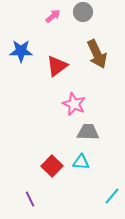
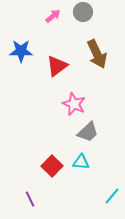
gray trapezoid: rotated 135 degrees clockwise
